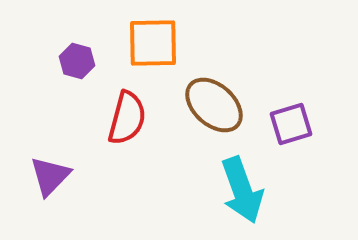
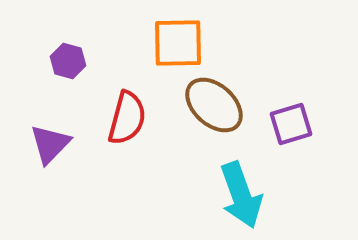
orange square: moved 25 px right
purple hexagon: moved 9 px left
purple triangle: moved 32 px up
cyan arrow: moved 1 px left, 5 px down
